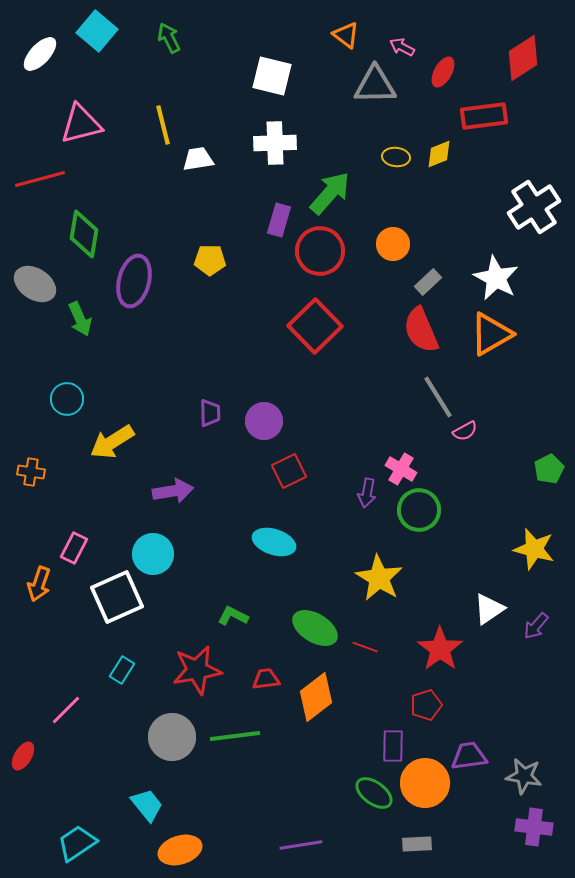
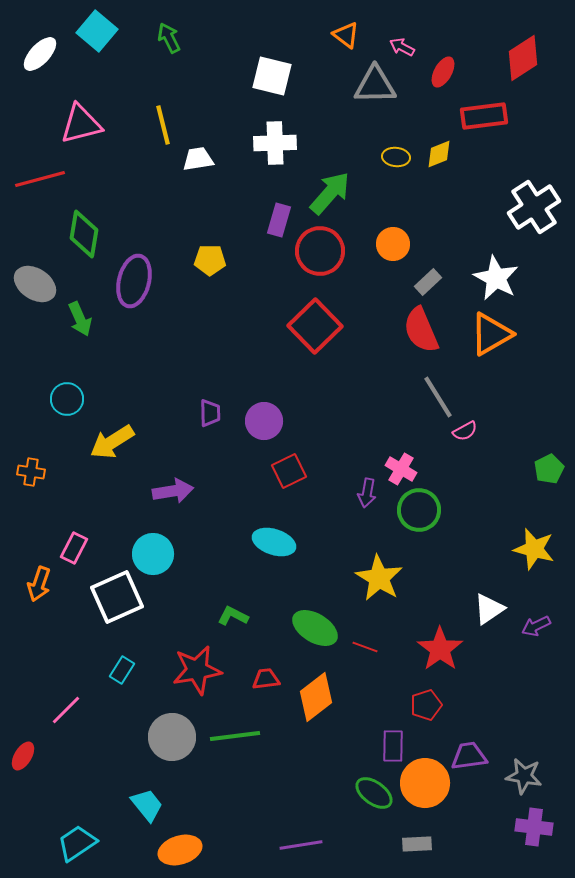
purple arrow at (536, 626): rotated 24 degrees clockwise
